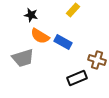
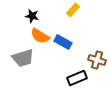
black star: moved 1 px right, 1 px down
